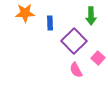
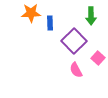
orange star: moved 6 px right
